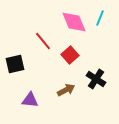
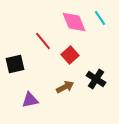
cyan line: rotated 56 degrees counterclockwise
brown arrow: moved 1 px left, 3 px up
purple triangle: rotated 18 degrees counterclockwise
